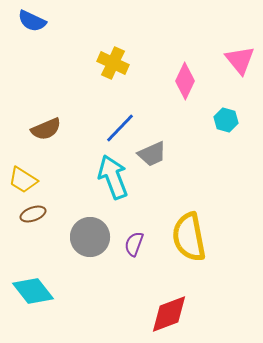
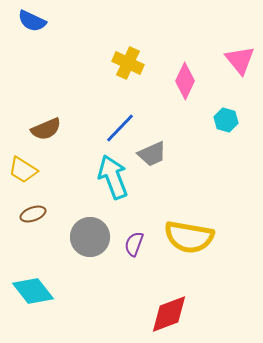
yellow cross: moved 15 px right
yellow trapezoid: moved 10 px up
yellow semicircle: rotated 69 degrees counterclockwise
